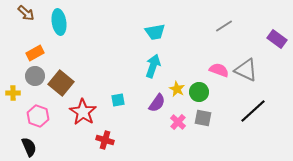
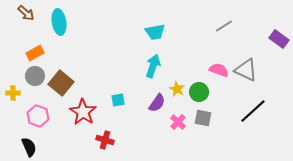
purple rectangle: moved 2 px right
